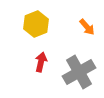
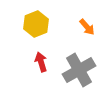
red arrow: rotated 30 degrees counterclockwise
gray cross: moved 2 px up
